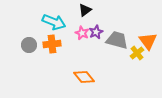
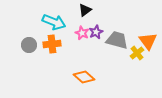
orange diamond: rotated 10 degrees counterclockwise
